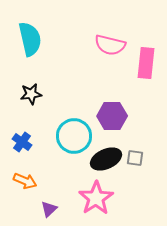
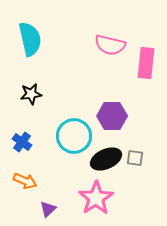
purple triangle: moved 1 px left
